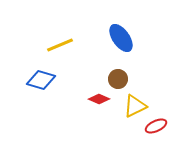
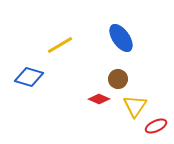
yellow line: rotated 8 degrees counterclockwise
blue diamond: moved 12 px left, 3 px up
yellow triangle: rotated 30 degrees counterclockwise
